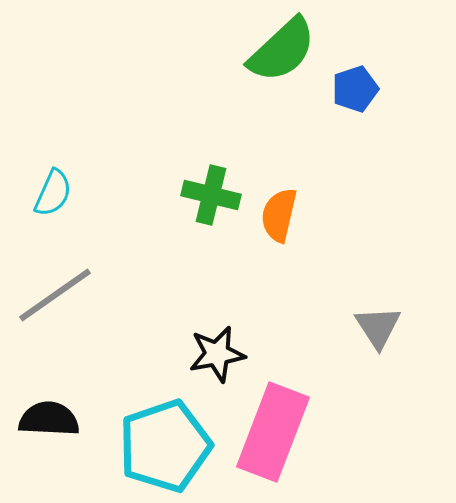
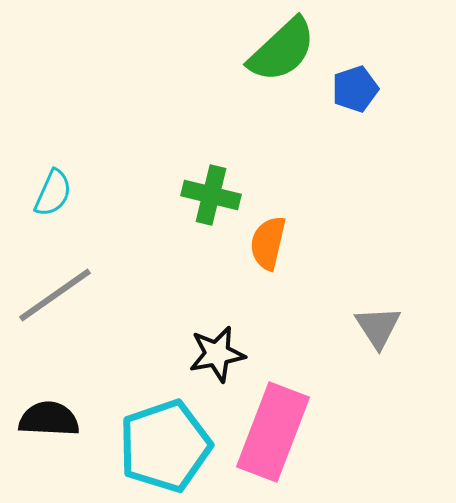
orange semicircle: moved 11 px left, 28 px down
